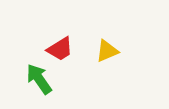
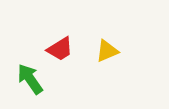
green arrow: moved 9 px left
